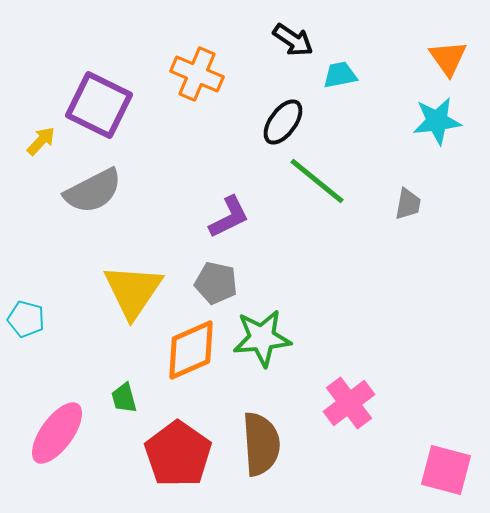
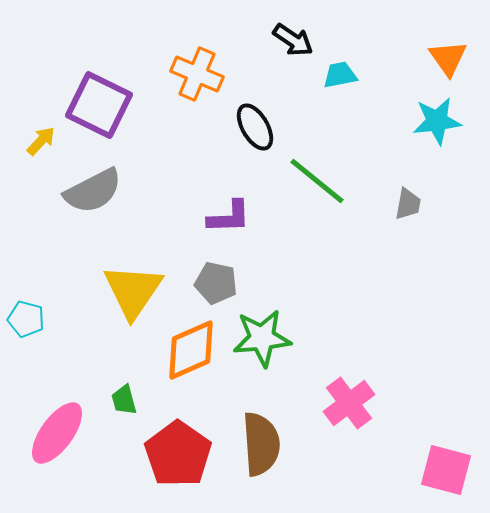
black ellipse: moved 28 px left, 5 px down; rotated 66 degrees counterclockwise
purple L-shape: rotated 24 degrees clockwise
green trapezoid: moved 2 px down
